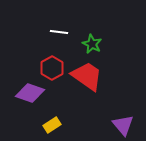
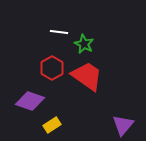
green star: moved 8 px left
purple diamond: moved 8 px down
purple triangle: rotated 20 degrees clockwise
